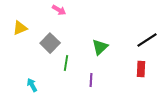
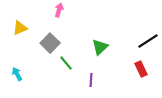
pink arrow: rotated 104 degrees counterclockwise
black line: moved 1 px right, 1 px down
green line: rotated 49 degrees counterclockwise
red rectangle: rotated 28 degrees counterclockwise
cyan arrow: moved 15 px left, 11 px up
